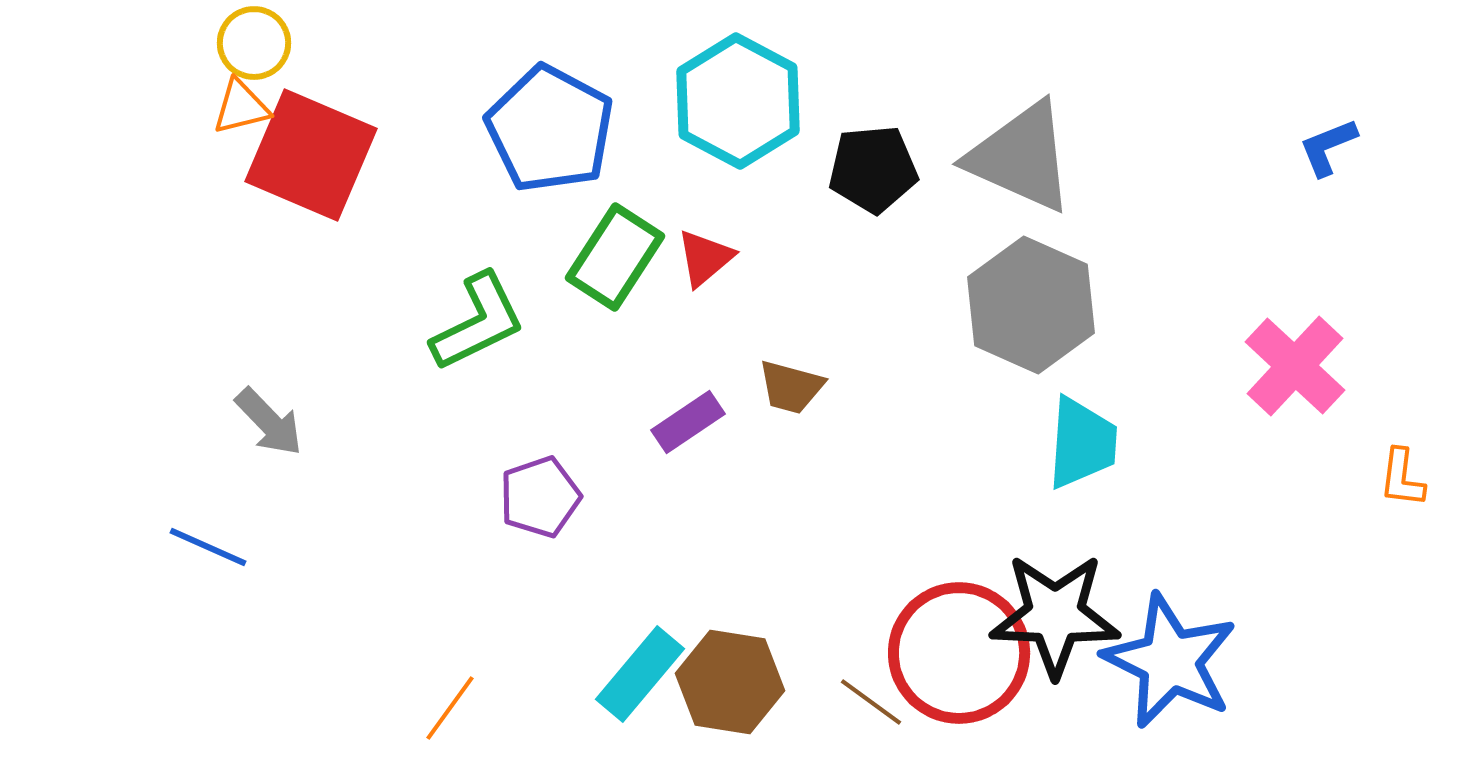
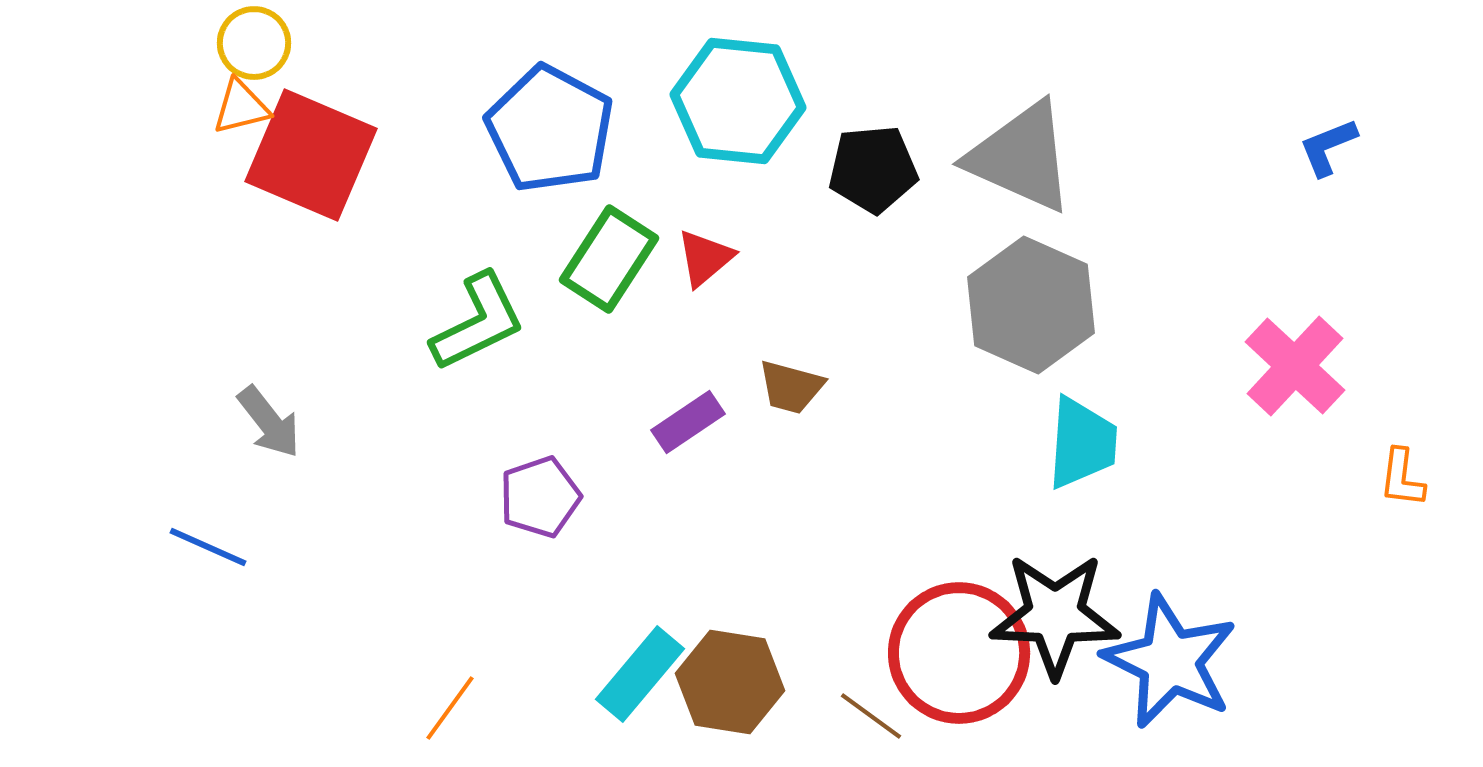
cyan hexagon: rotated 22 degrees counterclockwise
green rectangle: moved 6 px left, 2 px down
gray arrow: rotated 6 degrees clockwise
brown line: moved 14 px down
